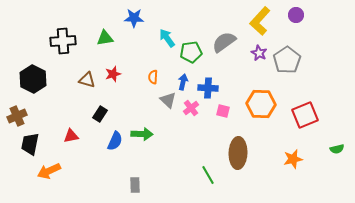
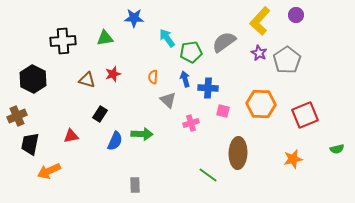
blue arrow: moved 2 px right, 3 px up; rotated 28 degrees counterclockwise
pink cross: moved 15 px down; rotated 21 degrees clockwise
green line: rotated 24 degrees counterclockwise
